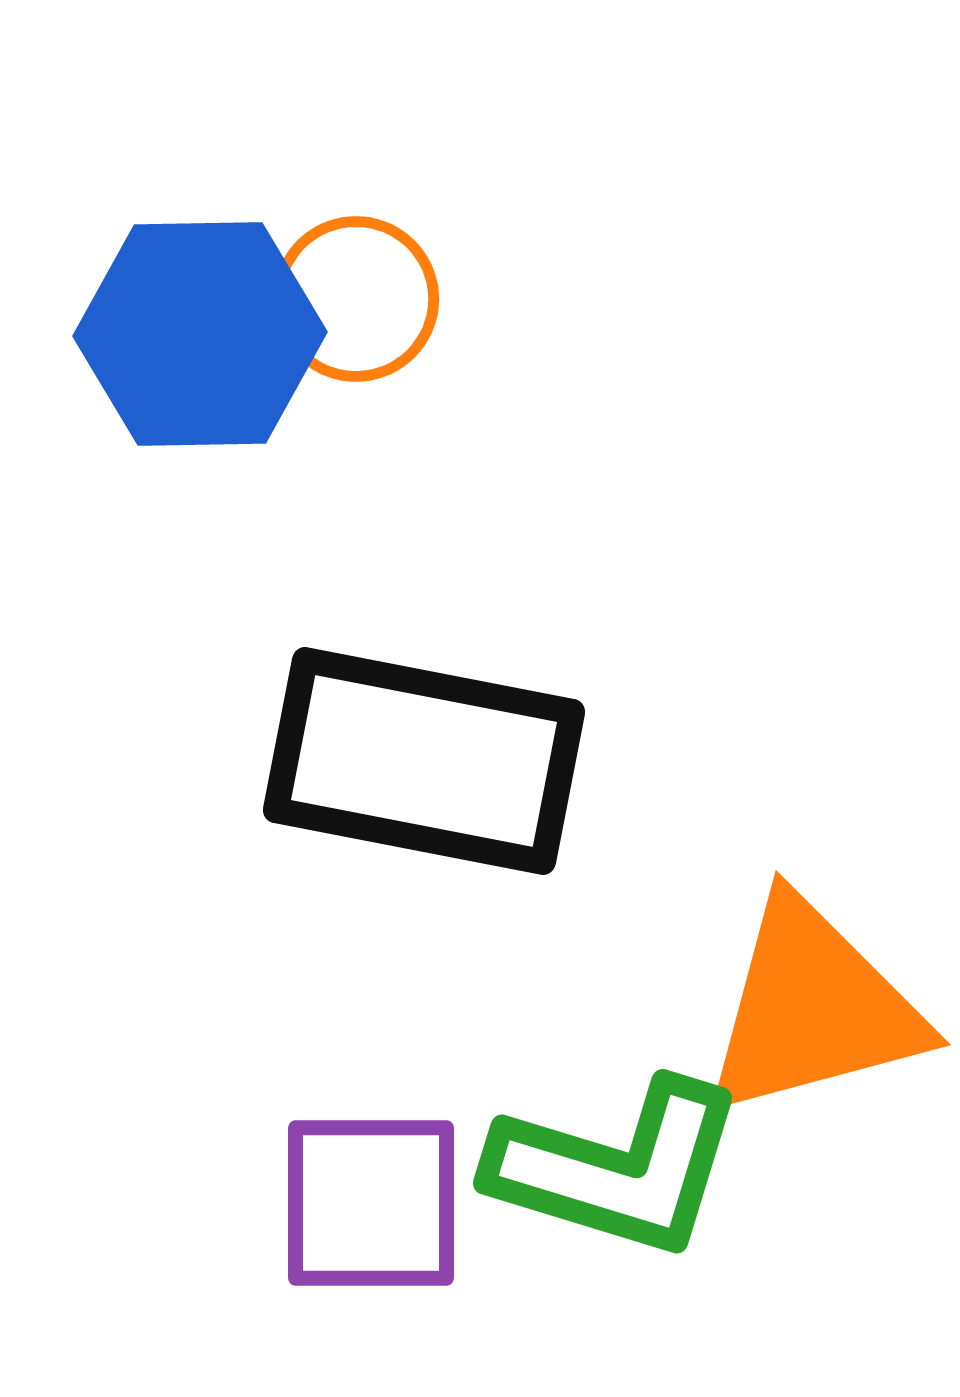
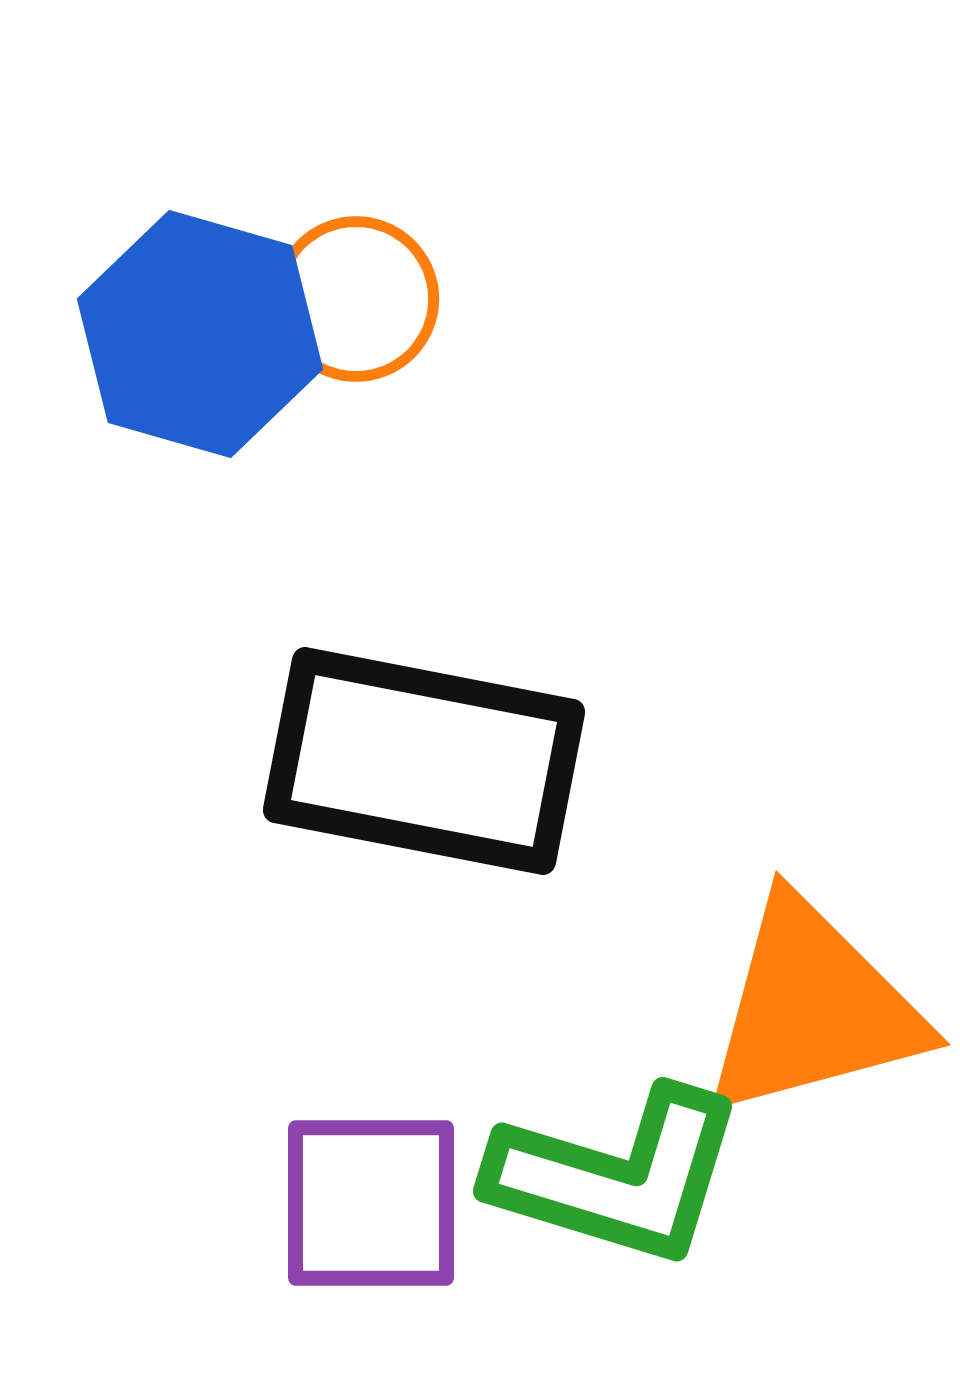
blue hexagon: rotated 17 degrees clockwise
green L-shape: moved 8 px down
